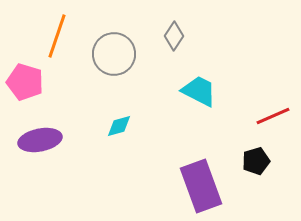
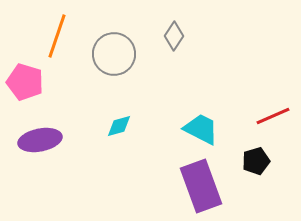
cyan trapezoid: moved 2 px right, 38 px down
